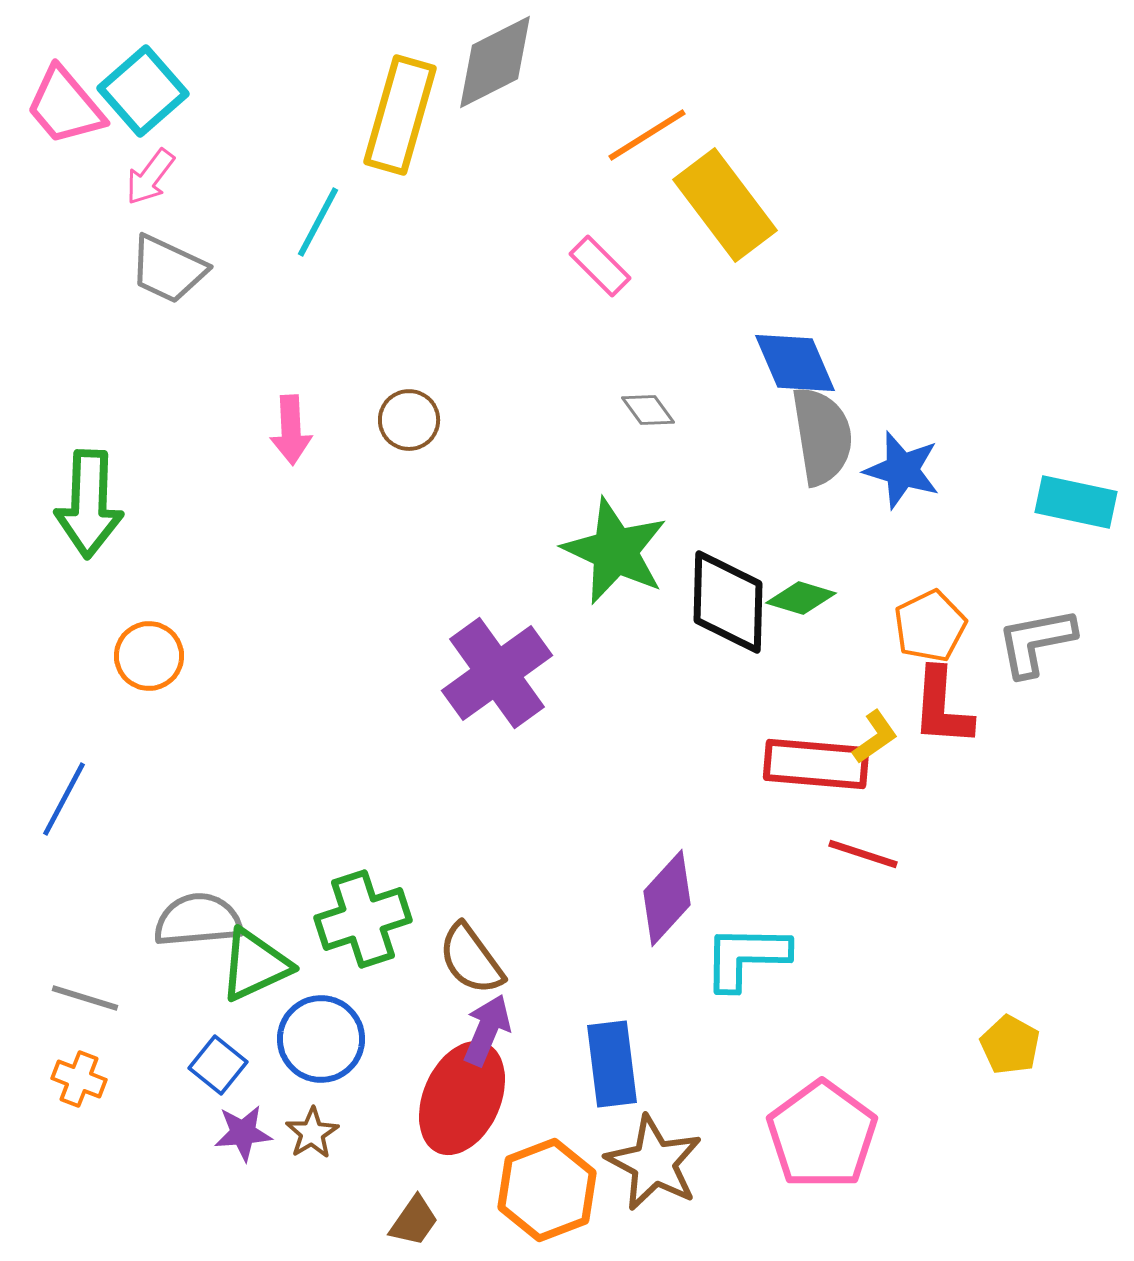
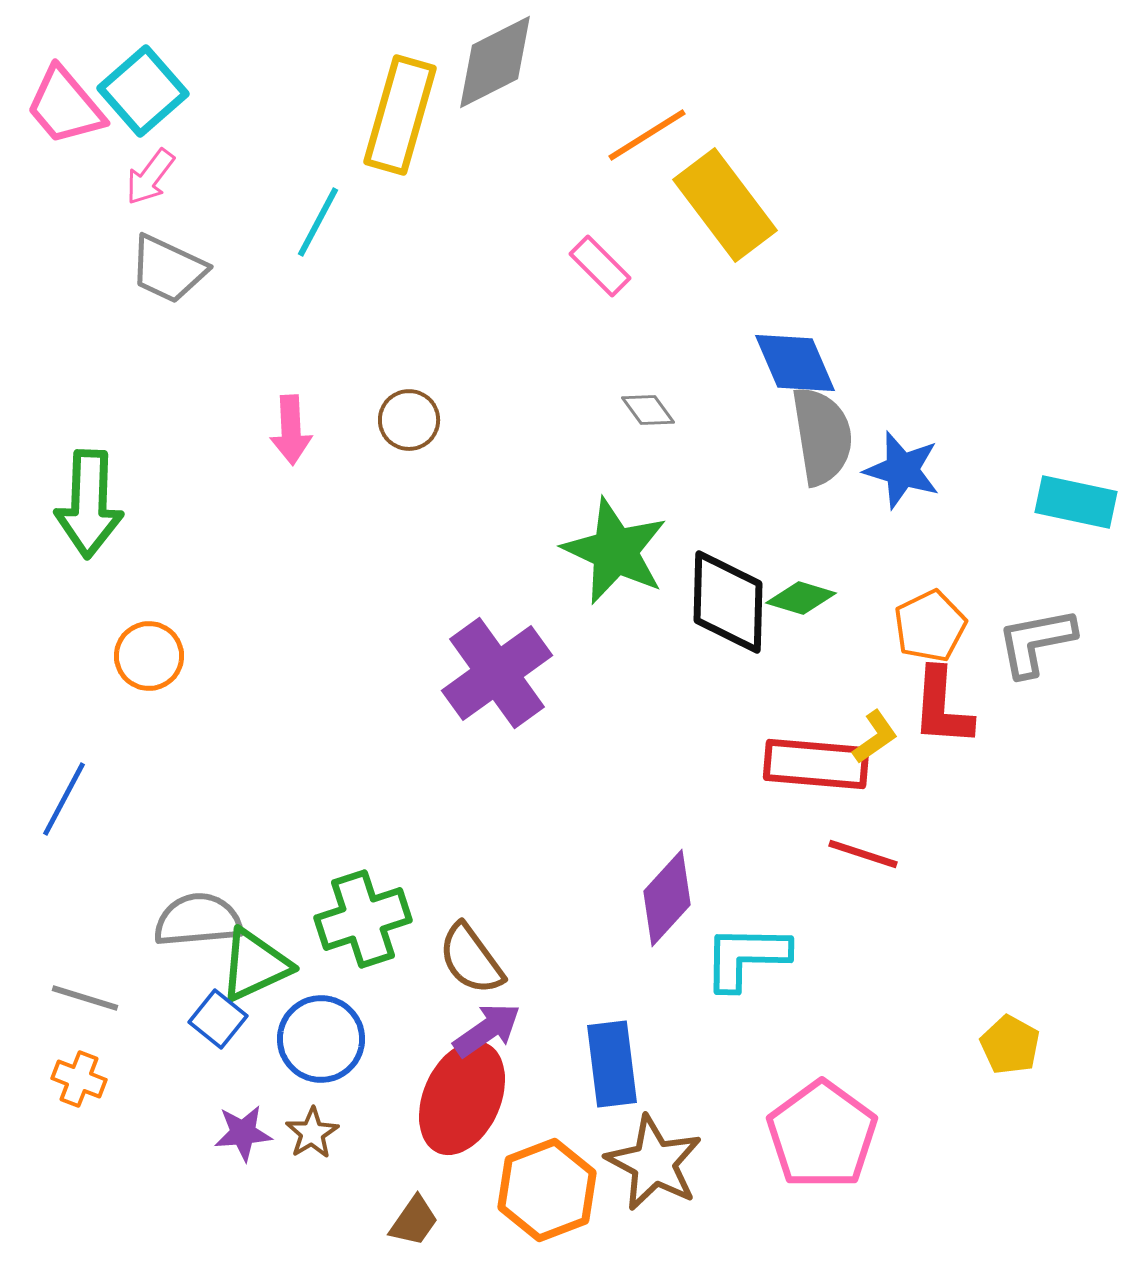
purple arrow at (487, 1030): rotated 32 degrees clockwise
blue square at (218, 1065): moved 46 px up
